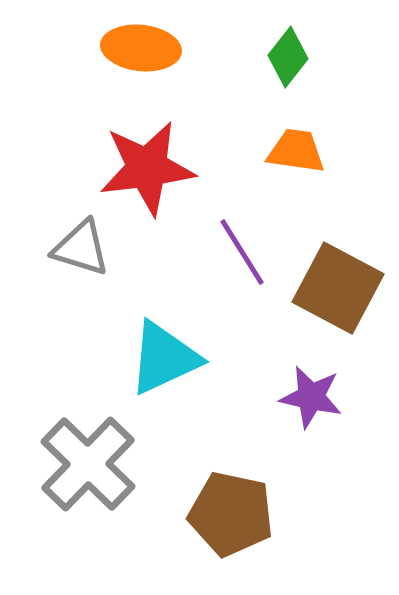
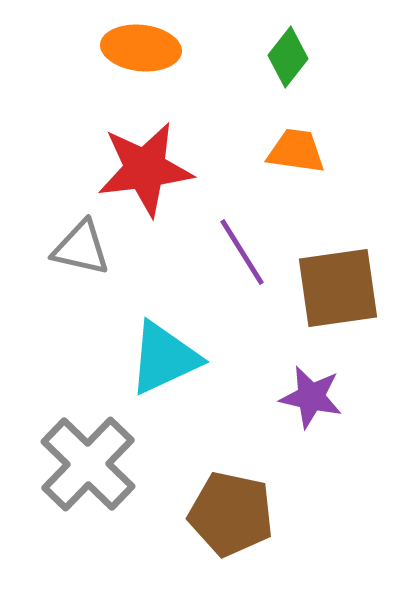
red star: moved 2 px left, 1 px down
gray triangle: rotated 4 degrees counterclockwise
brown square: rotated 36 degrees counterclockwise
